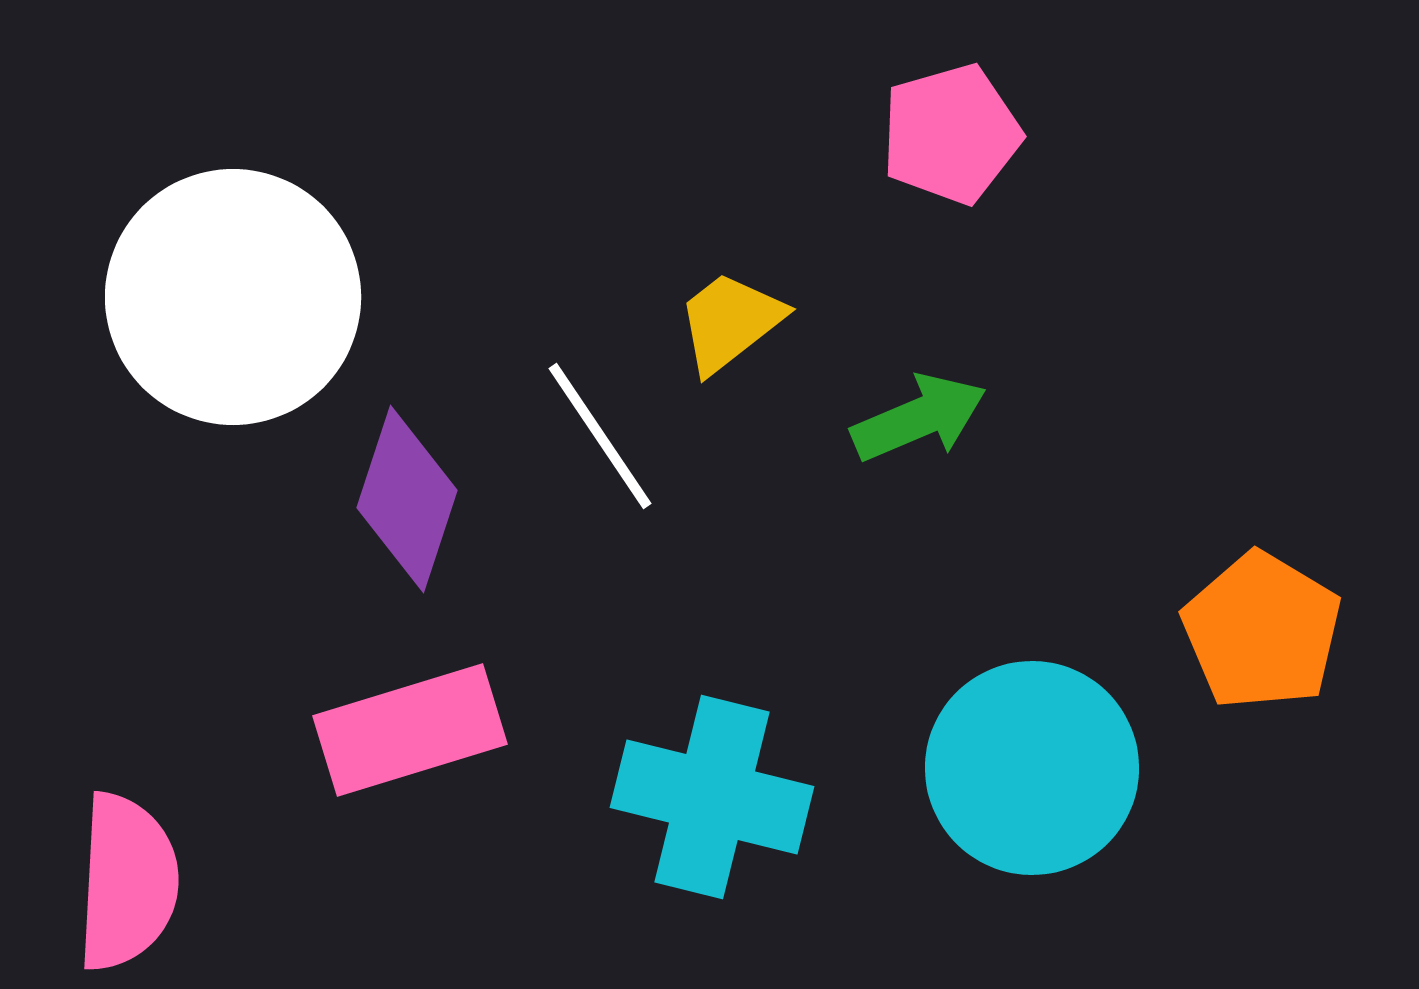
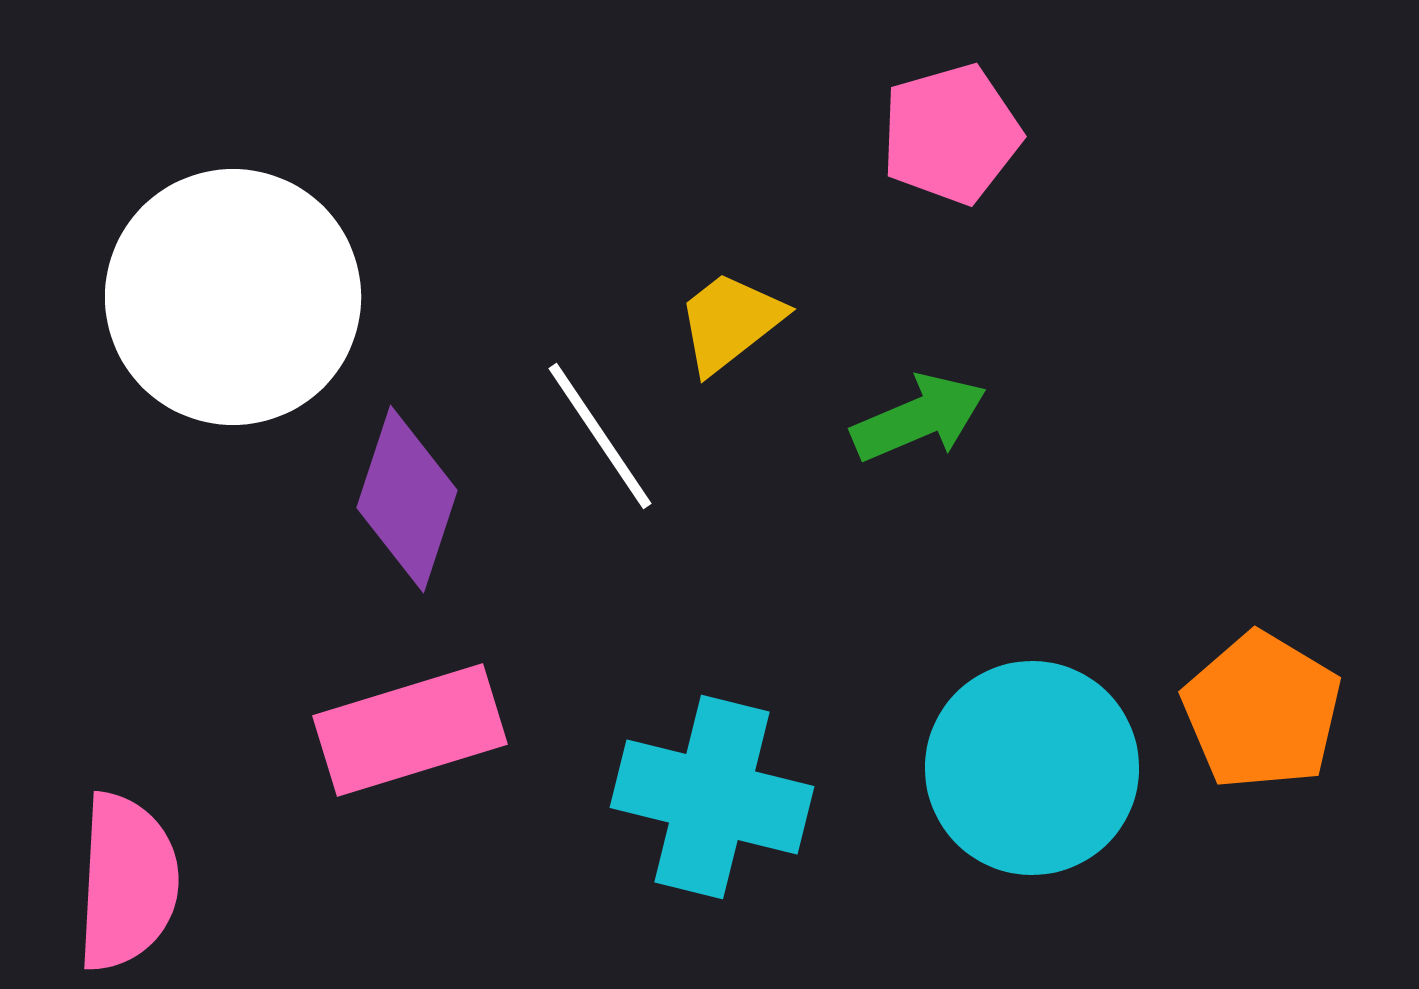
orange pentagon: moved 80 px down
